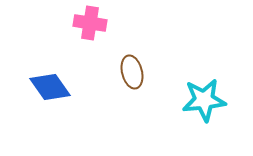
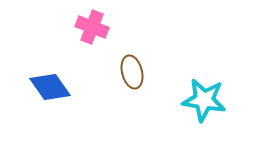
pink cross: moved 2 px right, 4 px down; rotated 12 degrees clockwise
cyan star: rotated 15 degrees clockwise
